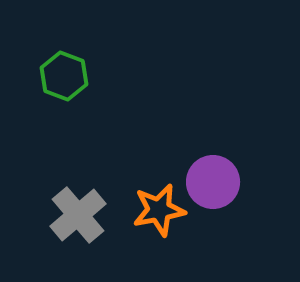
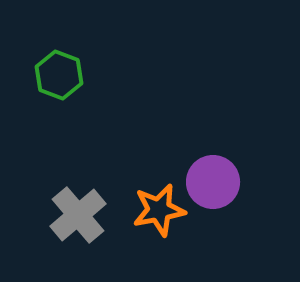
green hexagon: moved 5 px left, 1 px up
